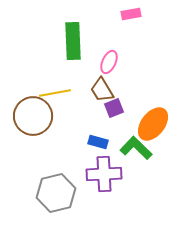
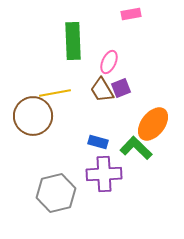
purple square: moved 7 px right, 20 px up
